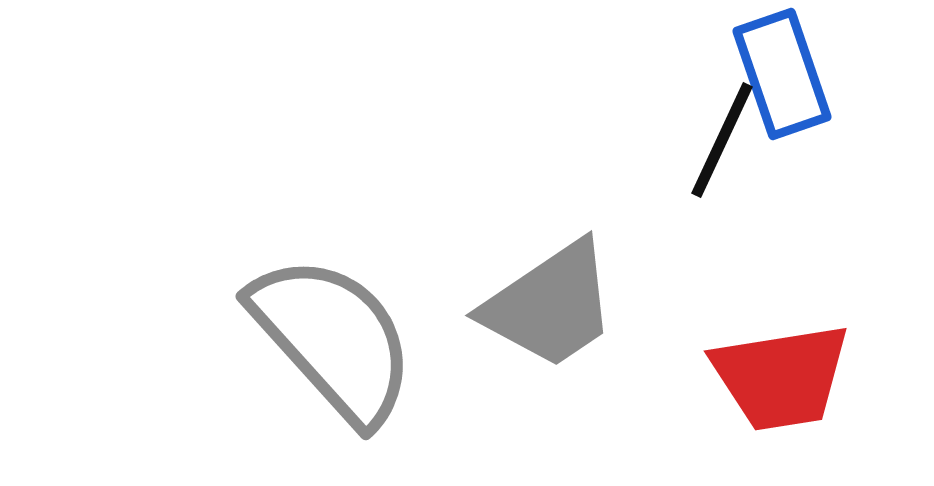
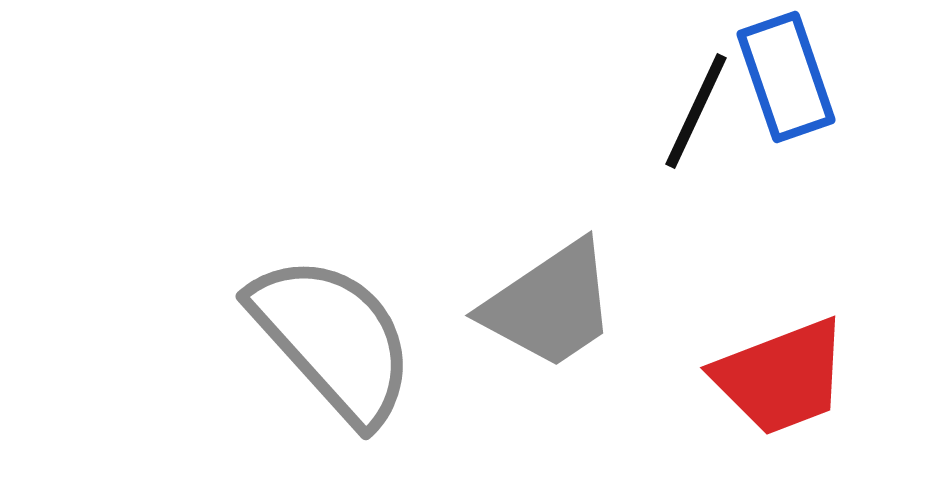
blue rectangle: moved 4 px right, 3 px down
black line: moved 26 px left, 29 px up
red trapezoid: rotated 12 degrees counterclockwise
